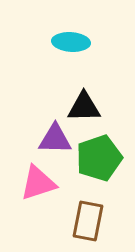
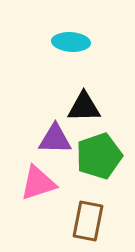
green pentagon: moved 2 px up
